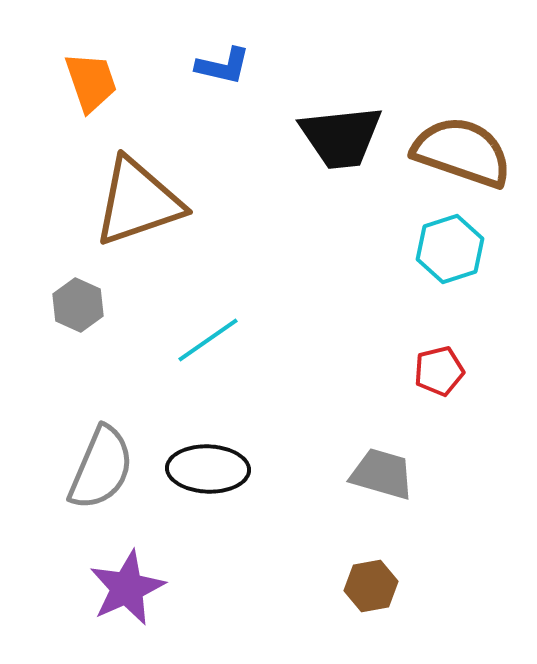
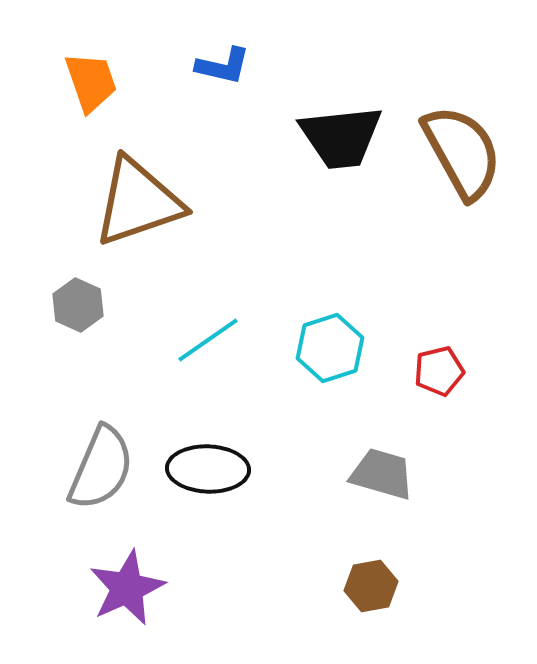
brown semicircle: rotated 42 degrees clockwise
cyan hexagon: moved 120 px left, 99 px down
